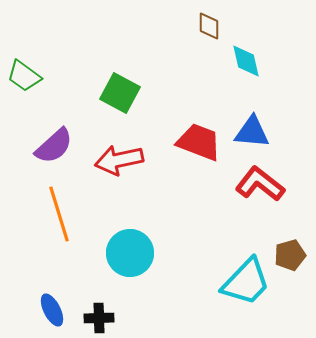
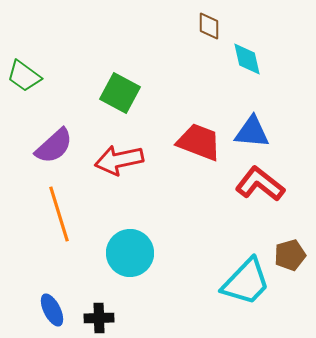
cyan diamond: moved 1 px right, 2 px up
